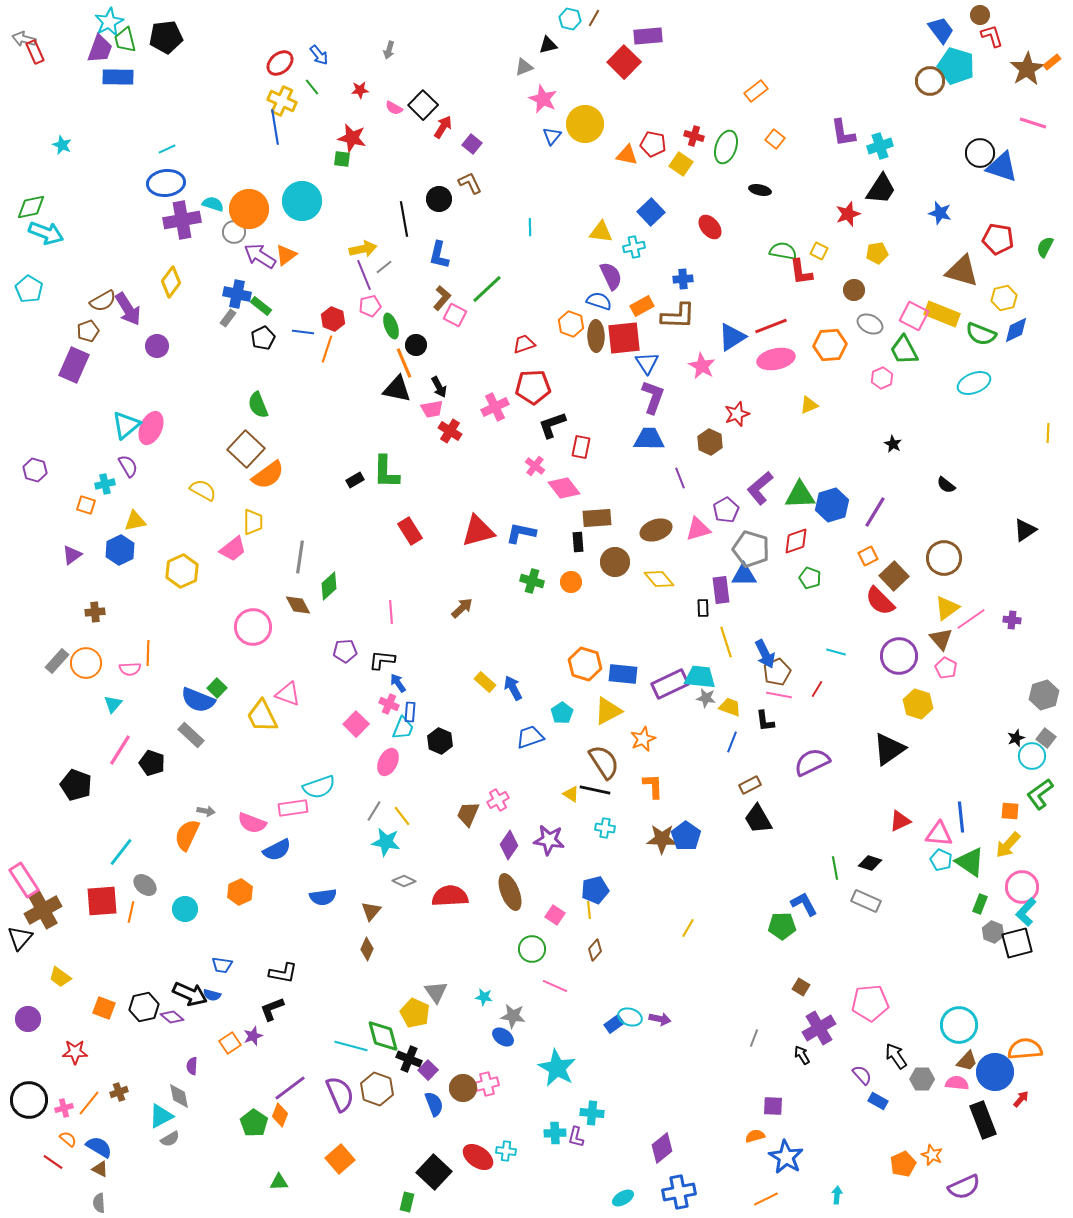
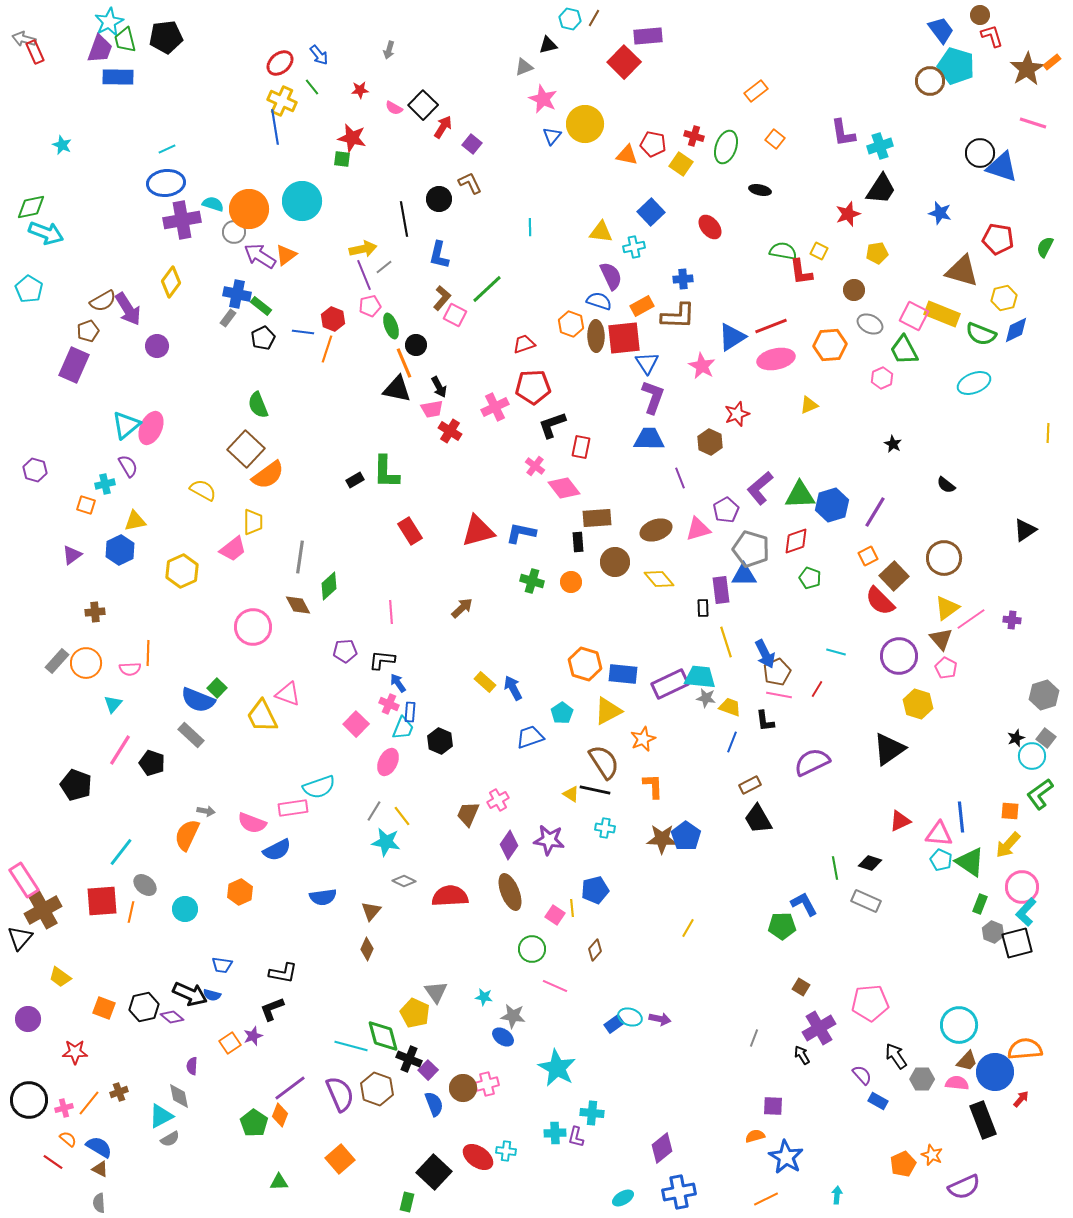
yellow line at (589, 910): moved 17 px left, 2 px up
